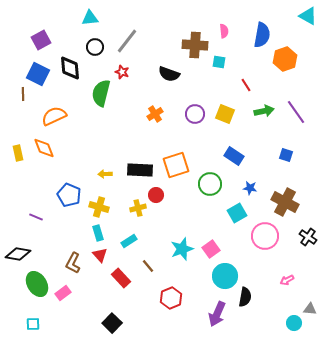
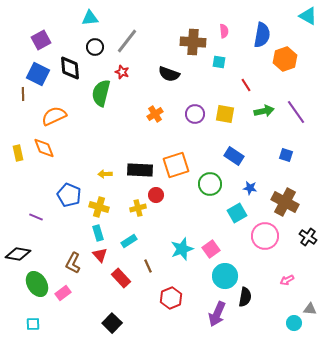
brown cross at (195, 45): moved 2 px left, 3 px up
yellow square at (225, 114): rotated 12 degrees counterclockwise
brown line at (148, 266): rotated 16 degrees clockwise
